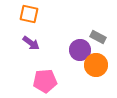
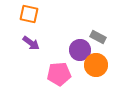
pink pentagon: moved 14 px right, 7 px up
